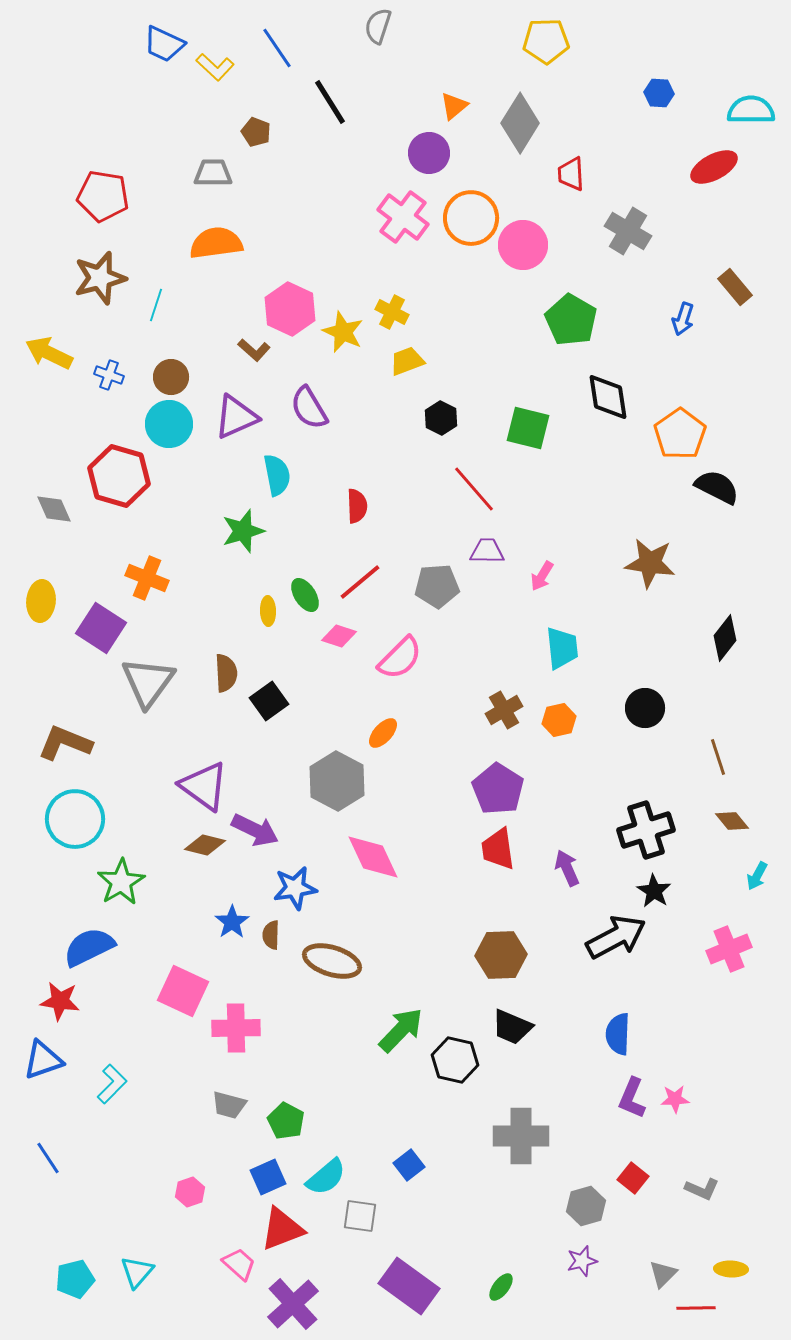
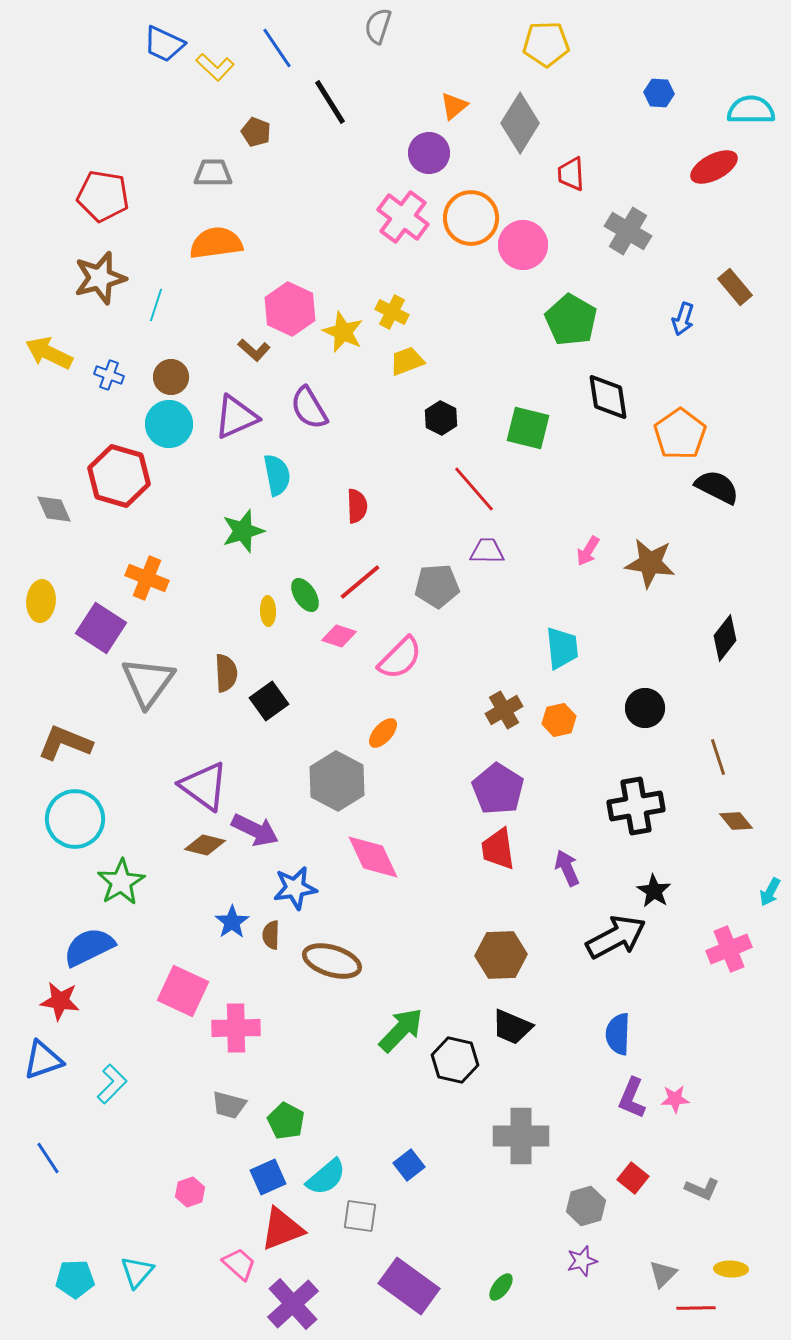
yellow pentagon at (546, 41): moved 3 px down
pink arrow at (542, 576): moved 46 px right, 25 px up
brown diamond at (732, 821): moved 4 px right
black cross at (646, 830): moved 10 px left, 24 px up; rotated 8 degrees clockwise
cyan arrow at (757, 876): moved 13 px right, 16 px down
cyan pentagon at (75, 1279): rotated 12 degrees clockwise
